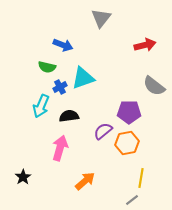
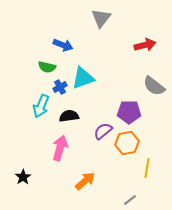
yellow line: moved 6 px right, 10 px up
gray line: moved 2 px left
